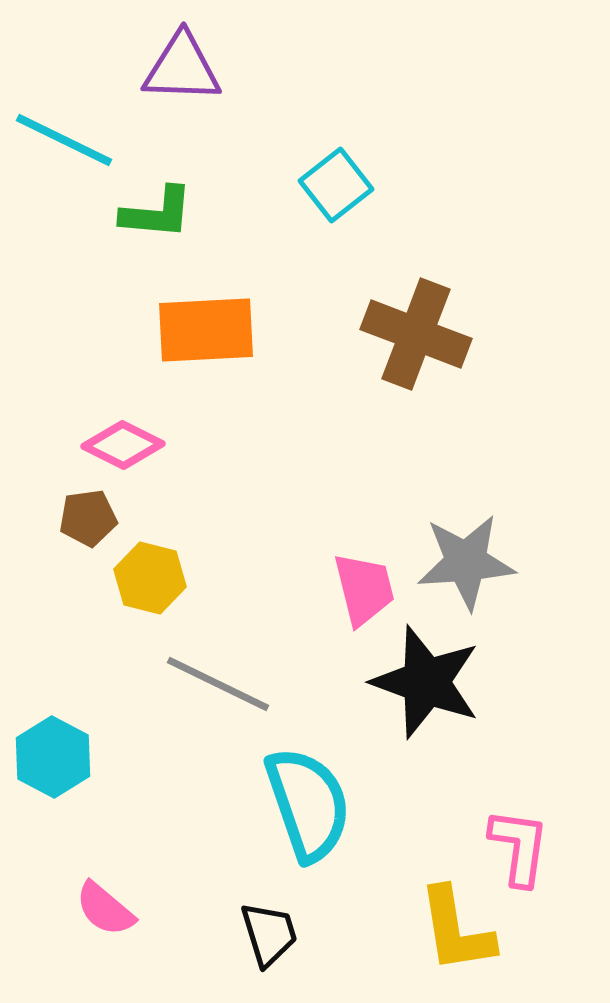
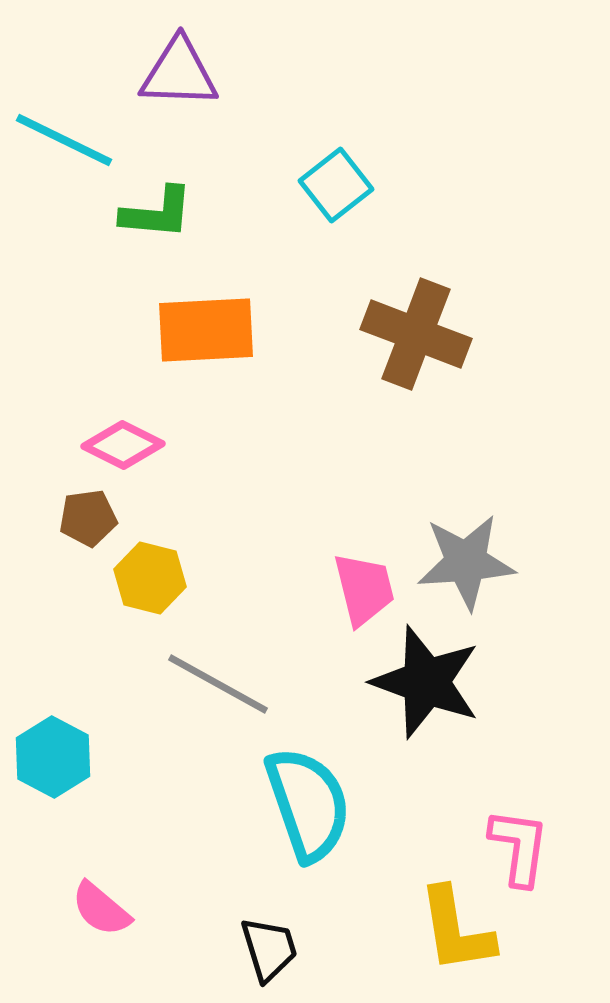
purple triangle: moved 3 px left, 5 px down
gray line: rotated 3 degrees clockwise
pink semicircle: moved 4 px left
black trapezoid: moved 15 px down
